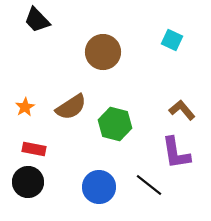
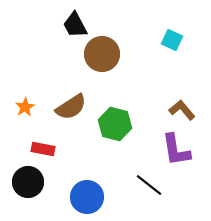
black trapezoid: moved 38 px right, 5 px down; rotated 16 degrees clockwise
brown circle: moved 1 px left, 2 px down
red rectangle: moved 9 px right
purple L-shape: moved 3 px up
blue circle: moved 12 px left, 10 px down
